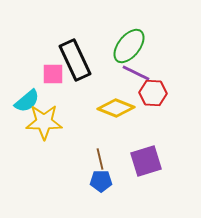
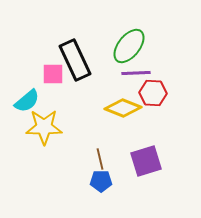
purple line: rotated 28 degrees counterclockwise
yellow diamond: moved 7 px right
yellow star: moved 5 px down
